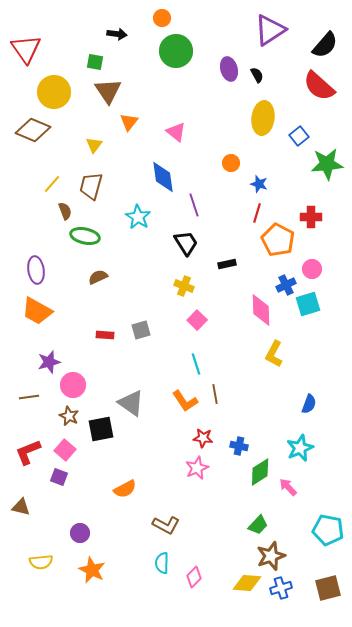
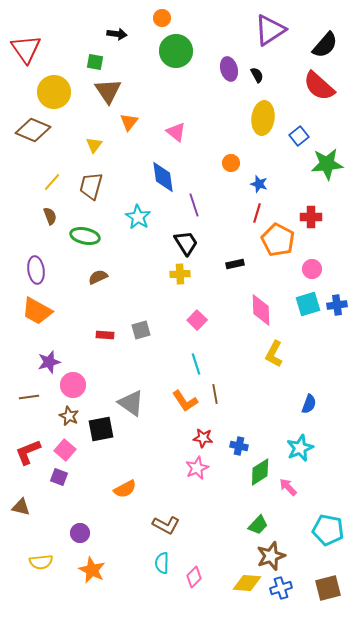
yellow line at (52, 184): moved 2 px up
brown semicircle at (65, 211): moved 15 px left, 5 px down
black rectangle at (227, 264): moved 8 px right
blue cross at (286, 285): moved 51 px right, 20 px down; rotated 18 degrees clockwise
yellow cross at (184, 286): moved 4 px left, 12 px up; rotated 24 degrees counterclockwise
